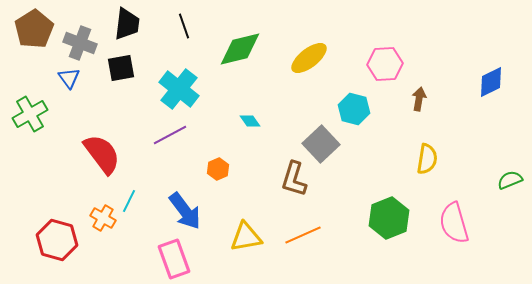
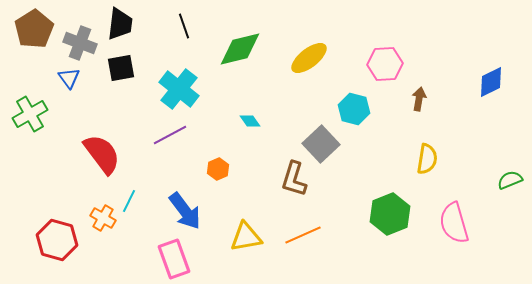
black trapezoid: moved 7 px left
green hexagon: moved 1 px right, 4 px up
